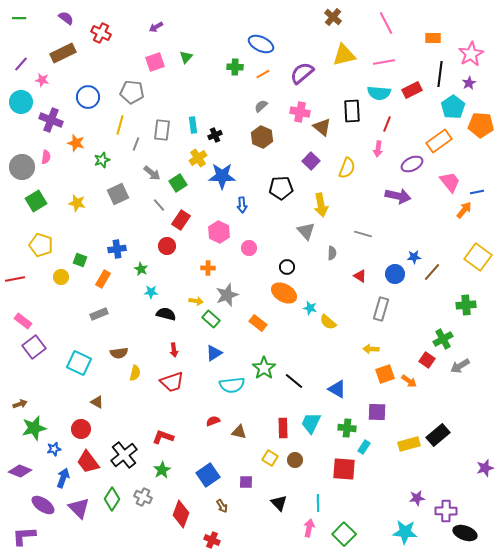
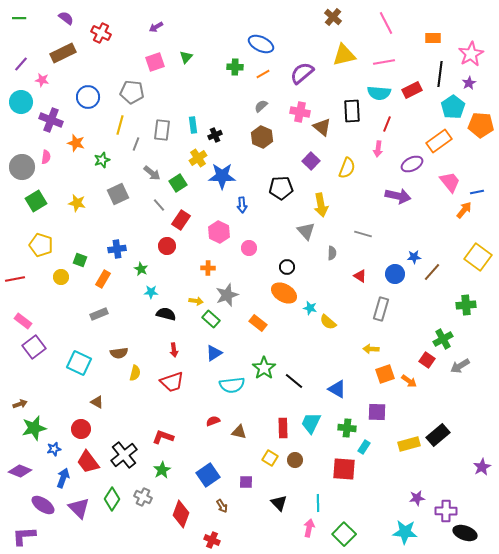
purple star at (485, 468): moved 3 px left, 1 px up; rotated 12 degrees counterclockwise
